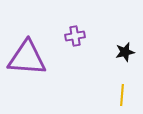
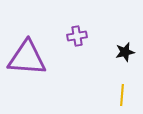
purple cross: moved 2 px right
